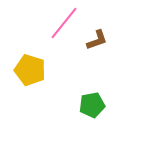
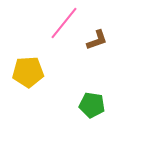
yellow pentagon: moved 2 px left, 2 px down; rotated 20 degrees counterclockwise
green pentagon: rotated 20 degrees clockwise
